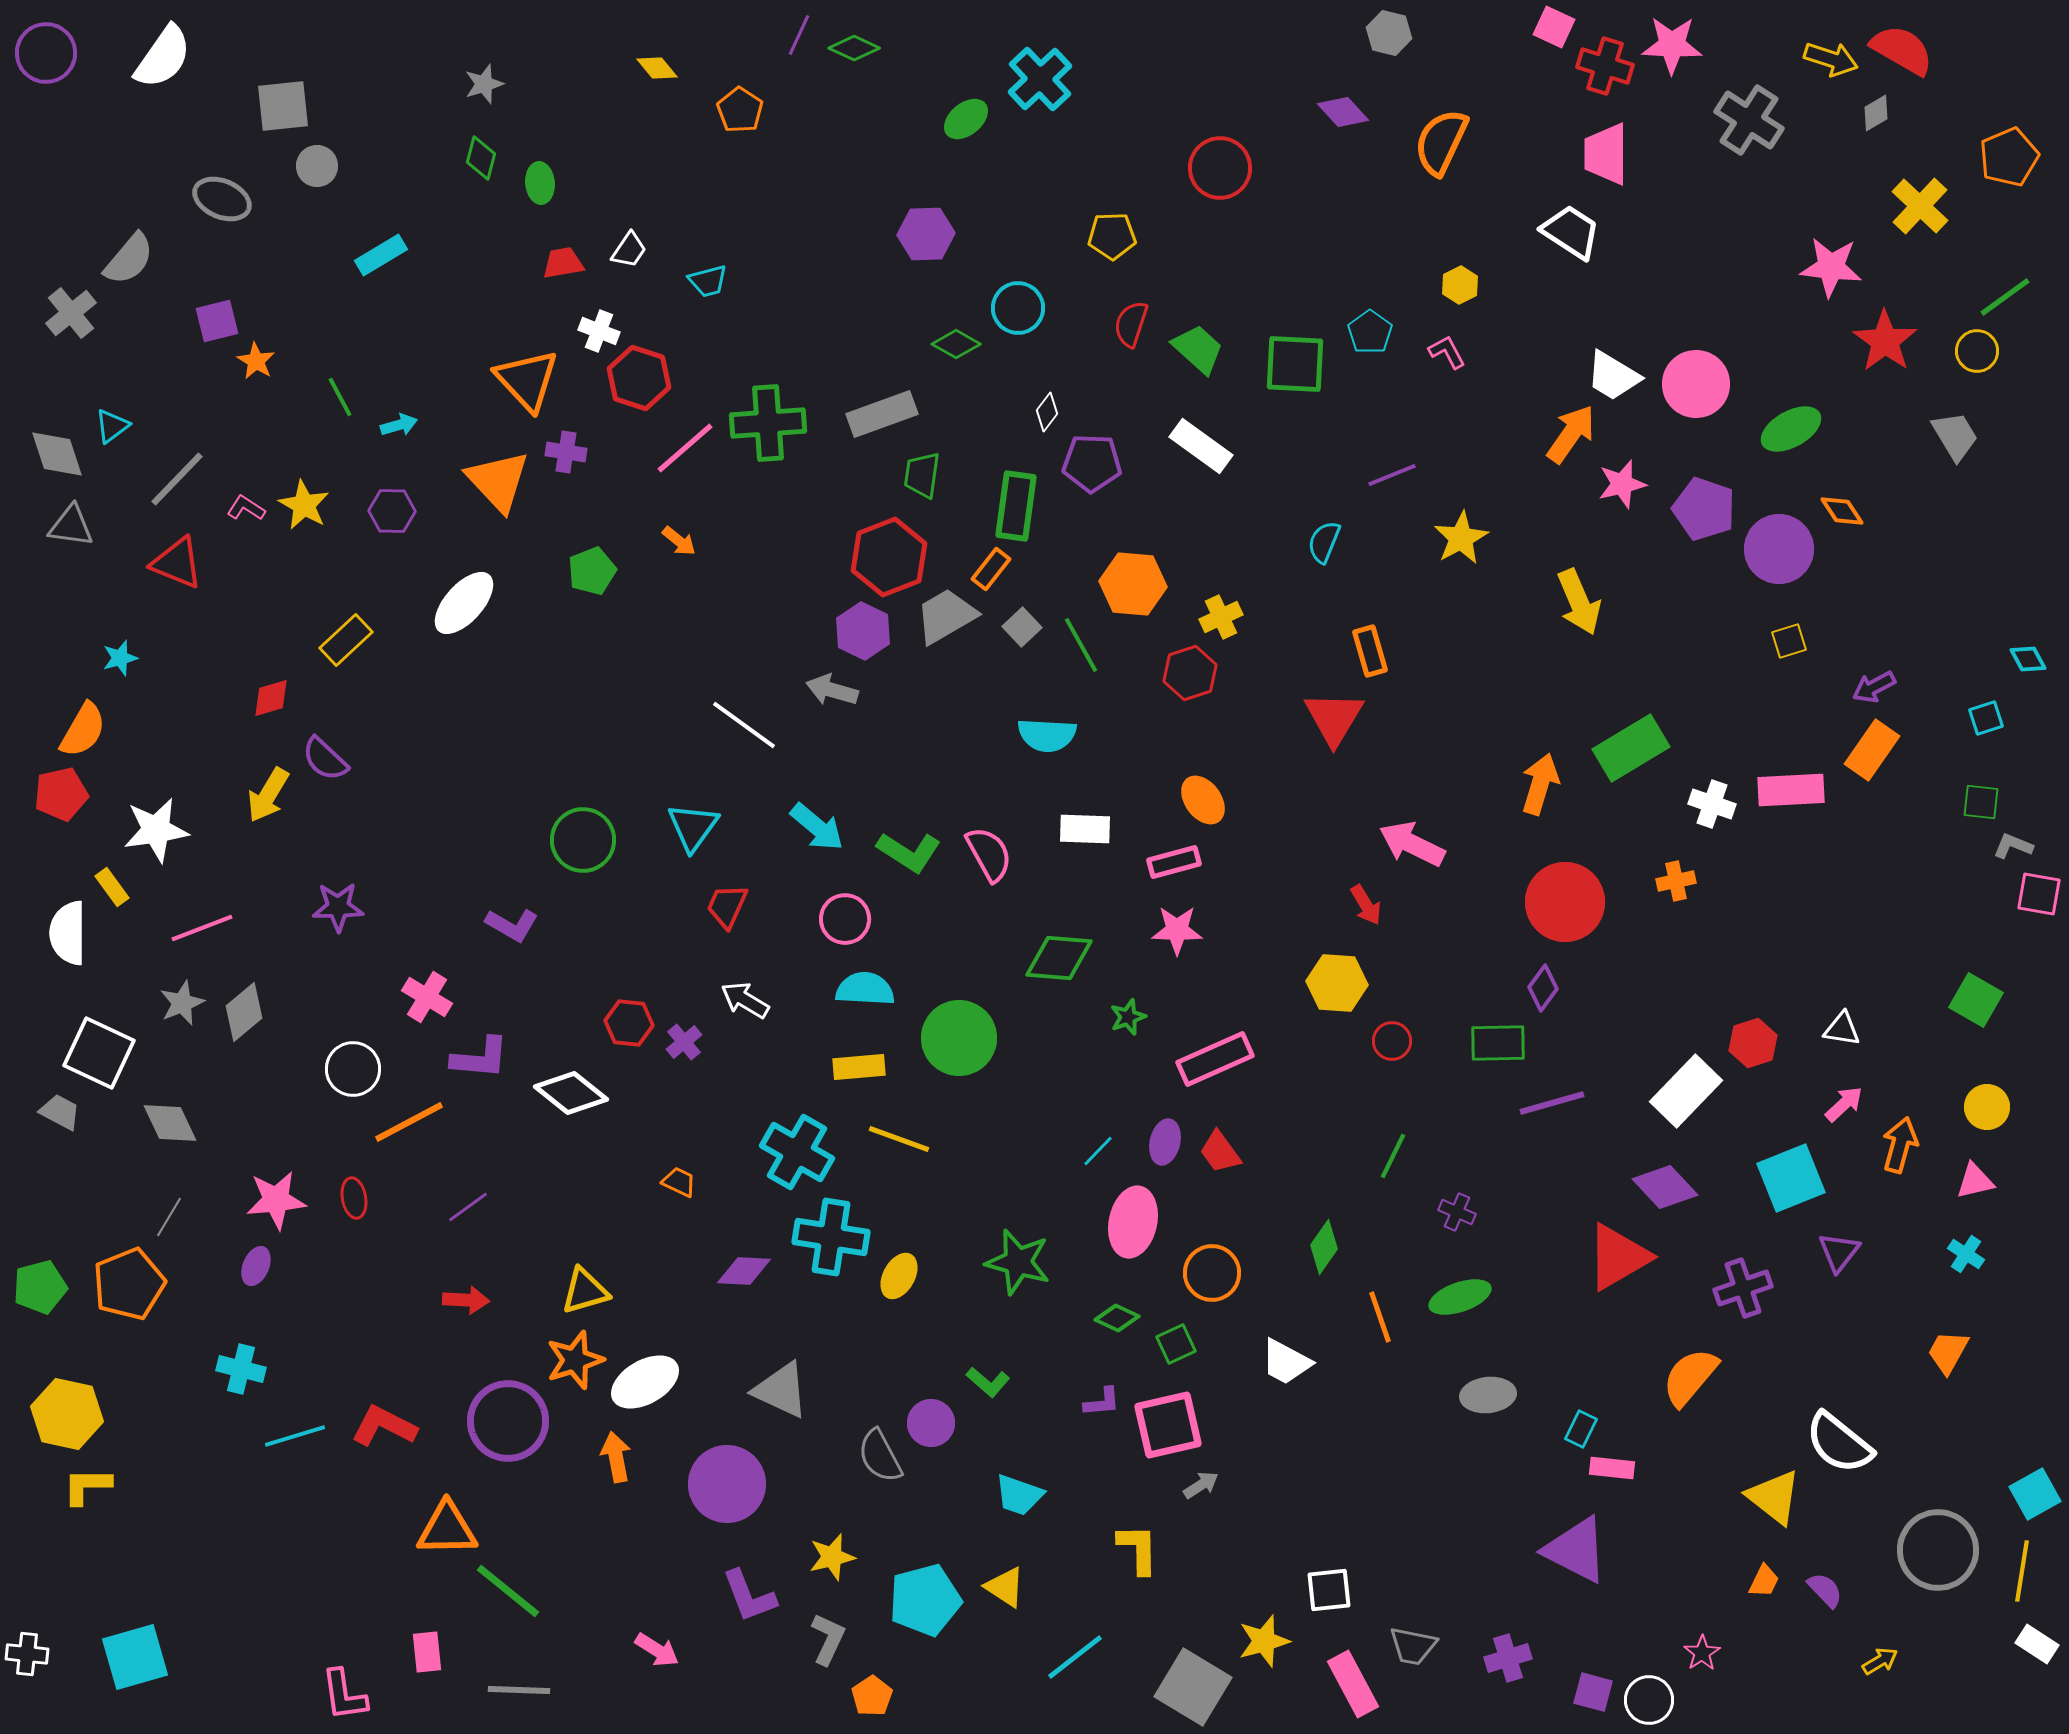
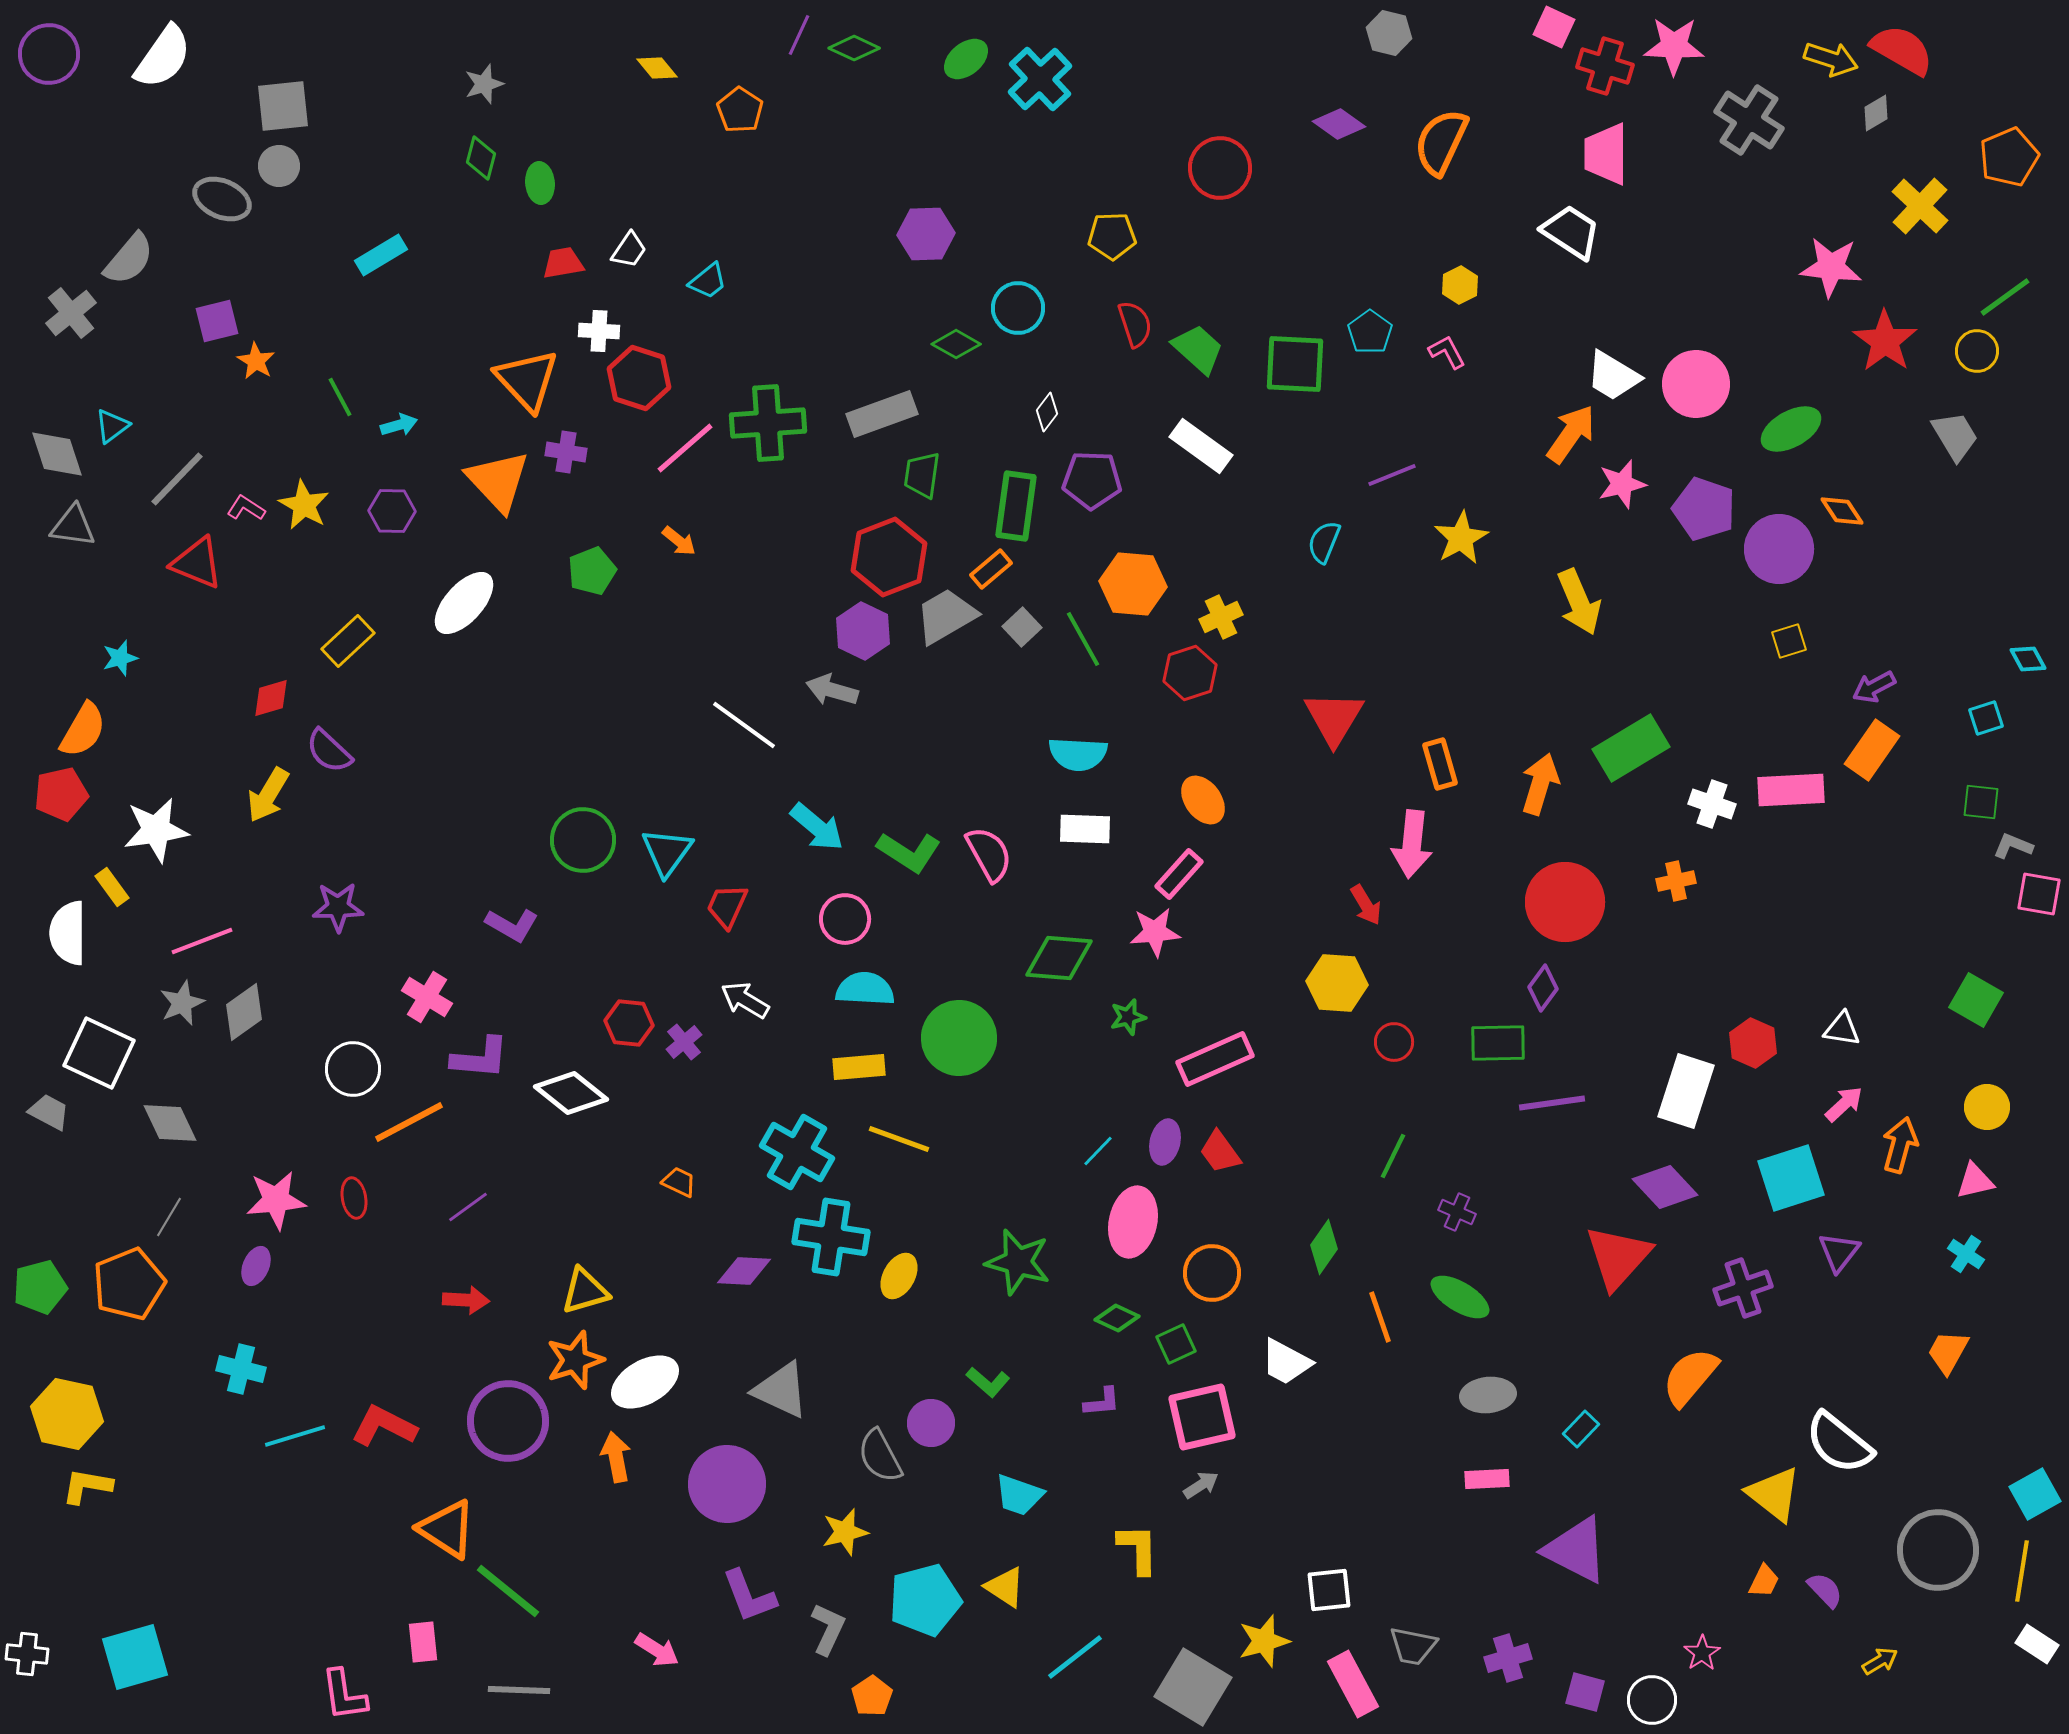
pink star at (1672, 45): moved 2 px right, 1 px down
purple circle at (46, 53): moved 3 px right, 1 px down
purple diamond at (1343, 112): moved 4 px left, 12 px down; rotated 12 degrees counterclockwise
green ellipse at (966, 119): moved 60 px up
gray circle at (317, 166): moved 38 px left
cyan trapezoid at (708, 281): rotated 24 degrees counterclockwise
red semicircle at (1131, 324): moved 4 px right; rotated 144 degrees clockwise
white cross at (599, 331): rotated 18 degrees counterclockwise
purple pentagon at (1092, 463): moved 17 px down
gray triangle at (71, 526): moved 2 px right
red triangle at (177, 563): moved 20 px right
orange rectangle at (991, 569): rotated 12 degrees clockwise
yellow rectangle at (346, 640): moved 2 px right, 1 px down
green line at (1081, 645): moved 2 px right, 6 px up
orange rectangle at (1370, 651): moved 70 px right, 113 px down
cyan semicircle at (1047, 735): moved 31 px right, 19 px down
purple semicircle at (325, 759): moved 4 px right, 8 px up
cyan triangle at (693, 827): moved 26 px left, 25 px down
pink arrow at (1412, 844): rotated 110 degrees counterclockwise
pink rectangle at (1174, 862): moved 5 px right, 12 px down; rotated 33 degrees counterclockwise
pink line at (202, 928): moved 13 px down
pink star at (1177, 930): moved 22 px left, 2 px down; rotated 6 degrees counterclockwise
gray diamond at (244, 1012): rotated 4 degrees clockwise
green star at (1128, 1017): rotated 6 degrees clockwise
red circle at (1392, 1041): moved 2 px right, 1 px down
red hexagon at (1753, 1043): rotated 18 degrees counterclockwise
white rectangle at (1686, 1091): rotated 26 degrees counterclockwise
purple line at (1552, 1103): rotated 8 degrees clockwise
gray trapezoid at (60, 1112): moved 11 px left
cyan square at (1791, 1178): rotated 4 degrees clockwise
red triangle at (1618, 1257): rotated 18 degrees counterclockwise
green ellipse at (1460, 1297): rotated 50 degrees clockwise
pink square at (1168, 1425): moved 34 px right, 8 px up
cyan rectangle at (1581, 1429): rotated 18 degrees clockwise
pink rectangle at (1612, 1468): moved 125 px left, 11 px down; rotated 9 degrees counterclockwise
yellow L-shape at (87, 1486): rotated 10 degrees clockwise
yellow triangle at (1774, 1497): moved 3 px up
orange triangle at (447, 1529): rotated 34 degrees clockwise
yellow star at (832, 1557): moved 13 px right, 25 px up
gray L-shape at (828, 1639): moved 10 px up
pink rectangle at (427, 1652): moved 4 px left, 10 px up
purple square at (1593, 1692): moved 8 px left
white circle at (1649, 1700): moved 3 px right
